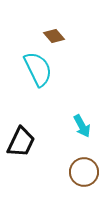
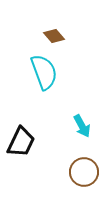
cyan semicircle: moved 6 px right, 3 px down; rotated 6 degrees clockwise
